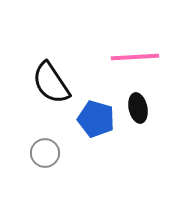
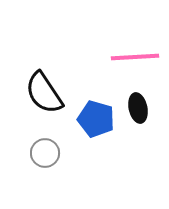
black semicircle: moved 7 px left, 10 px down
